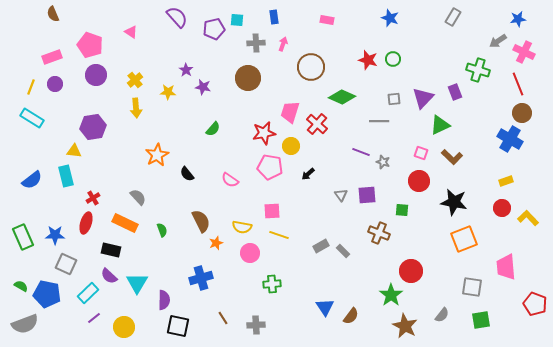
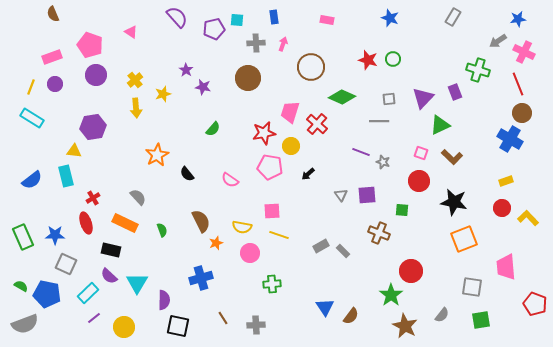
yellow star at (168, 92): moved 5 px left, 2 px down; rotated 21 degrees counterclockwise
gray square at (394, 99): moved 5 px left
red ellipse at (86, 223): rotated 35 degrees counterclockwise
